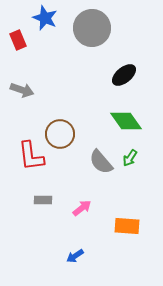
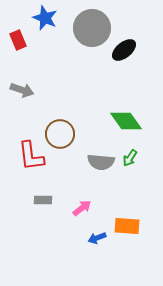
black ellipse: moved 25 px up
gray semicircle: rotated 44 degrees counterclockwise
blue arrow: moved 22 px right, 18 px up; rotated 12 degrees clockwise
